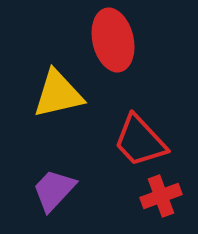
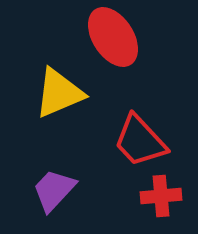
red ellipse: moved 3 px up; rotated 20 degrees counterclockwise
yellow triangle: moved 1 px right, 1 px up; rotated 10 degrees counterclockwise
red cross: rotated 15 degrees clockwise
